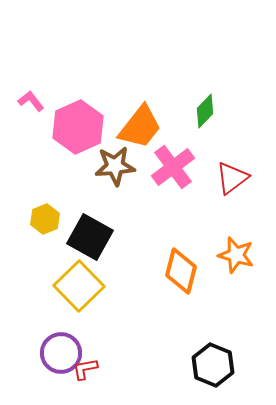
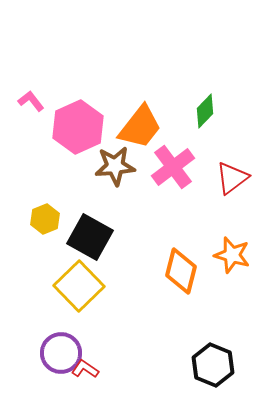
orange star: moved 4 px left
red L-shape: rotated 44 degrees clockwise
